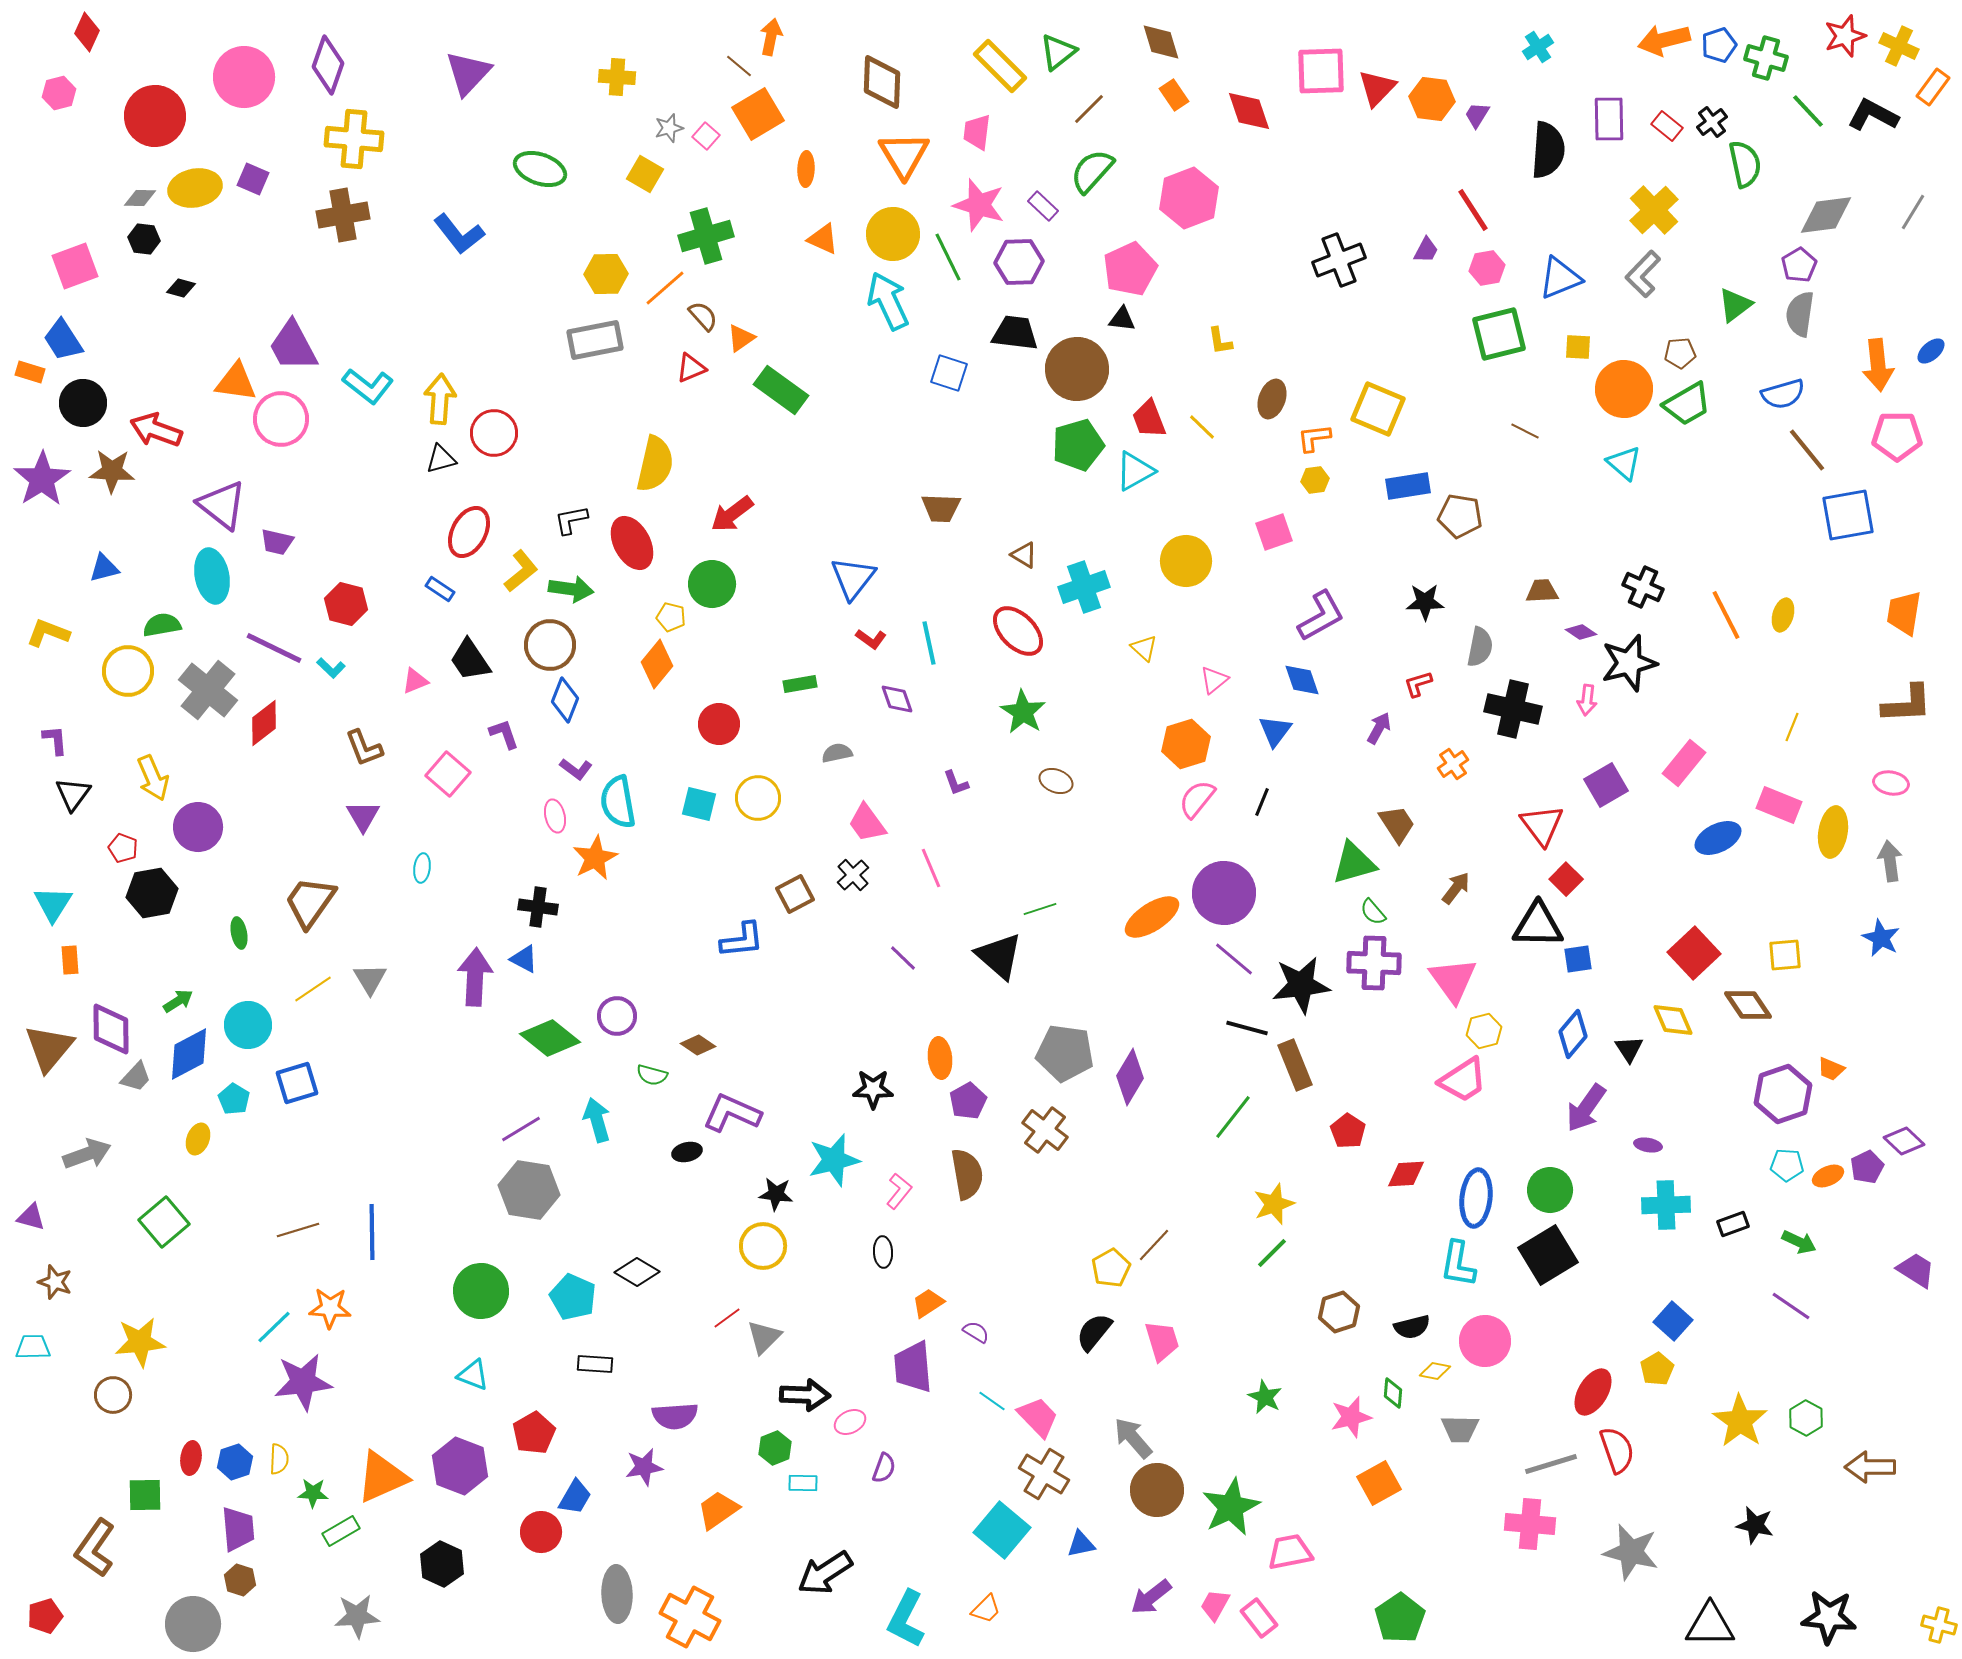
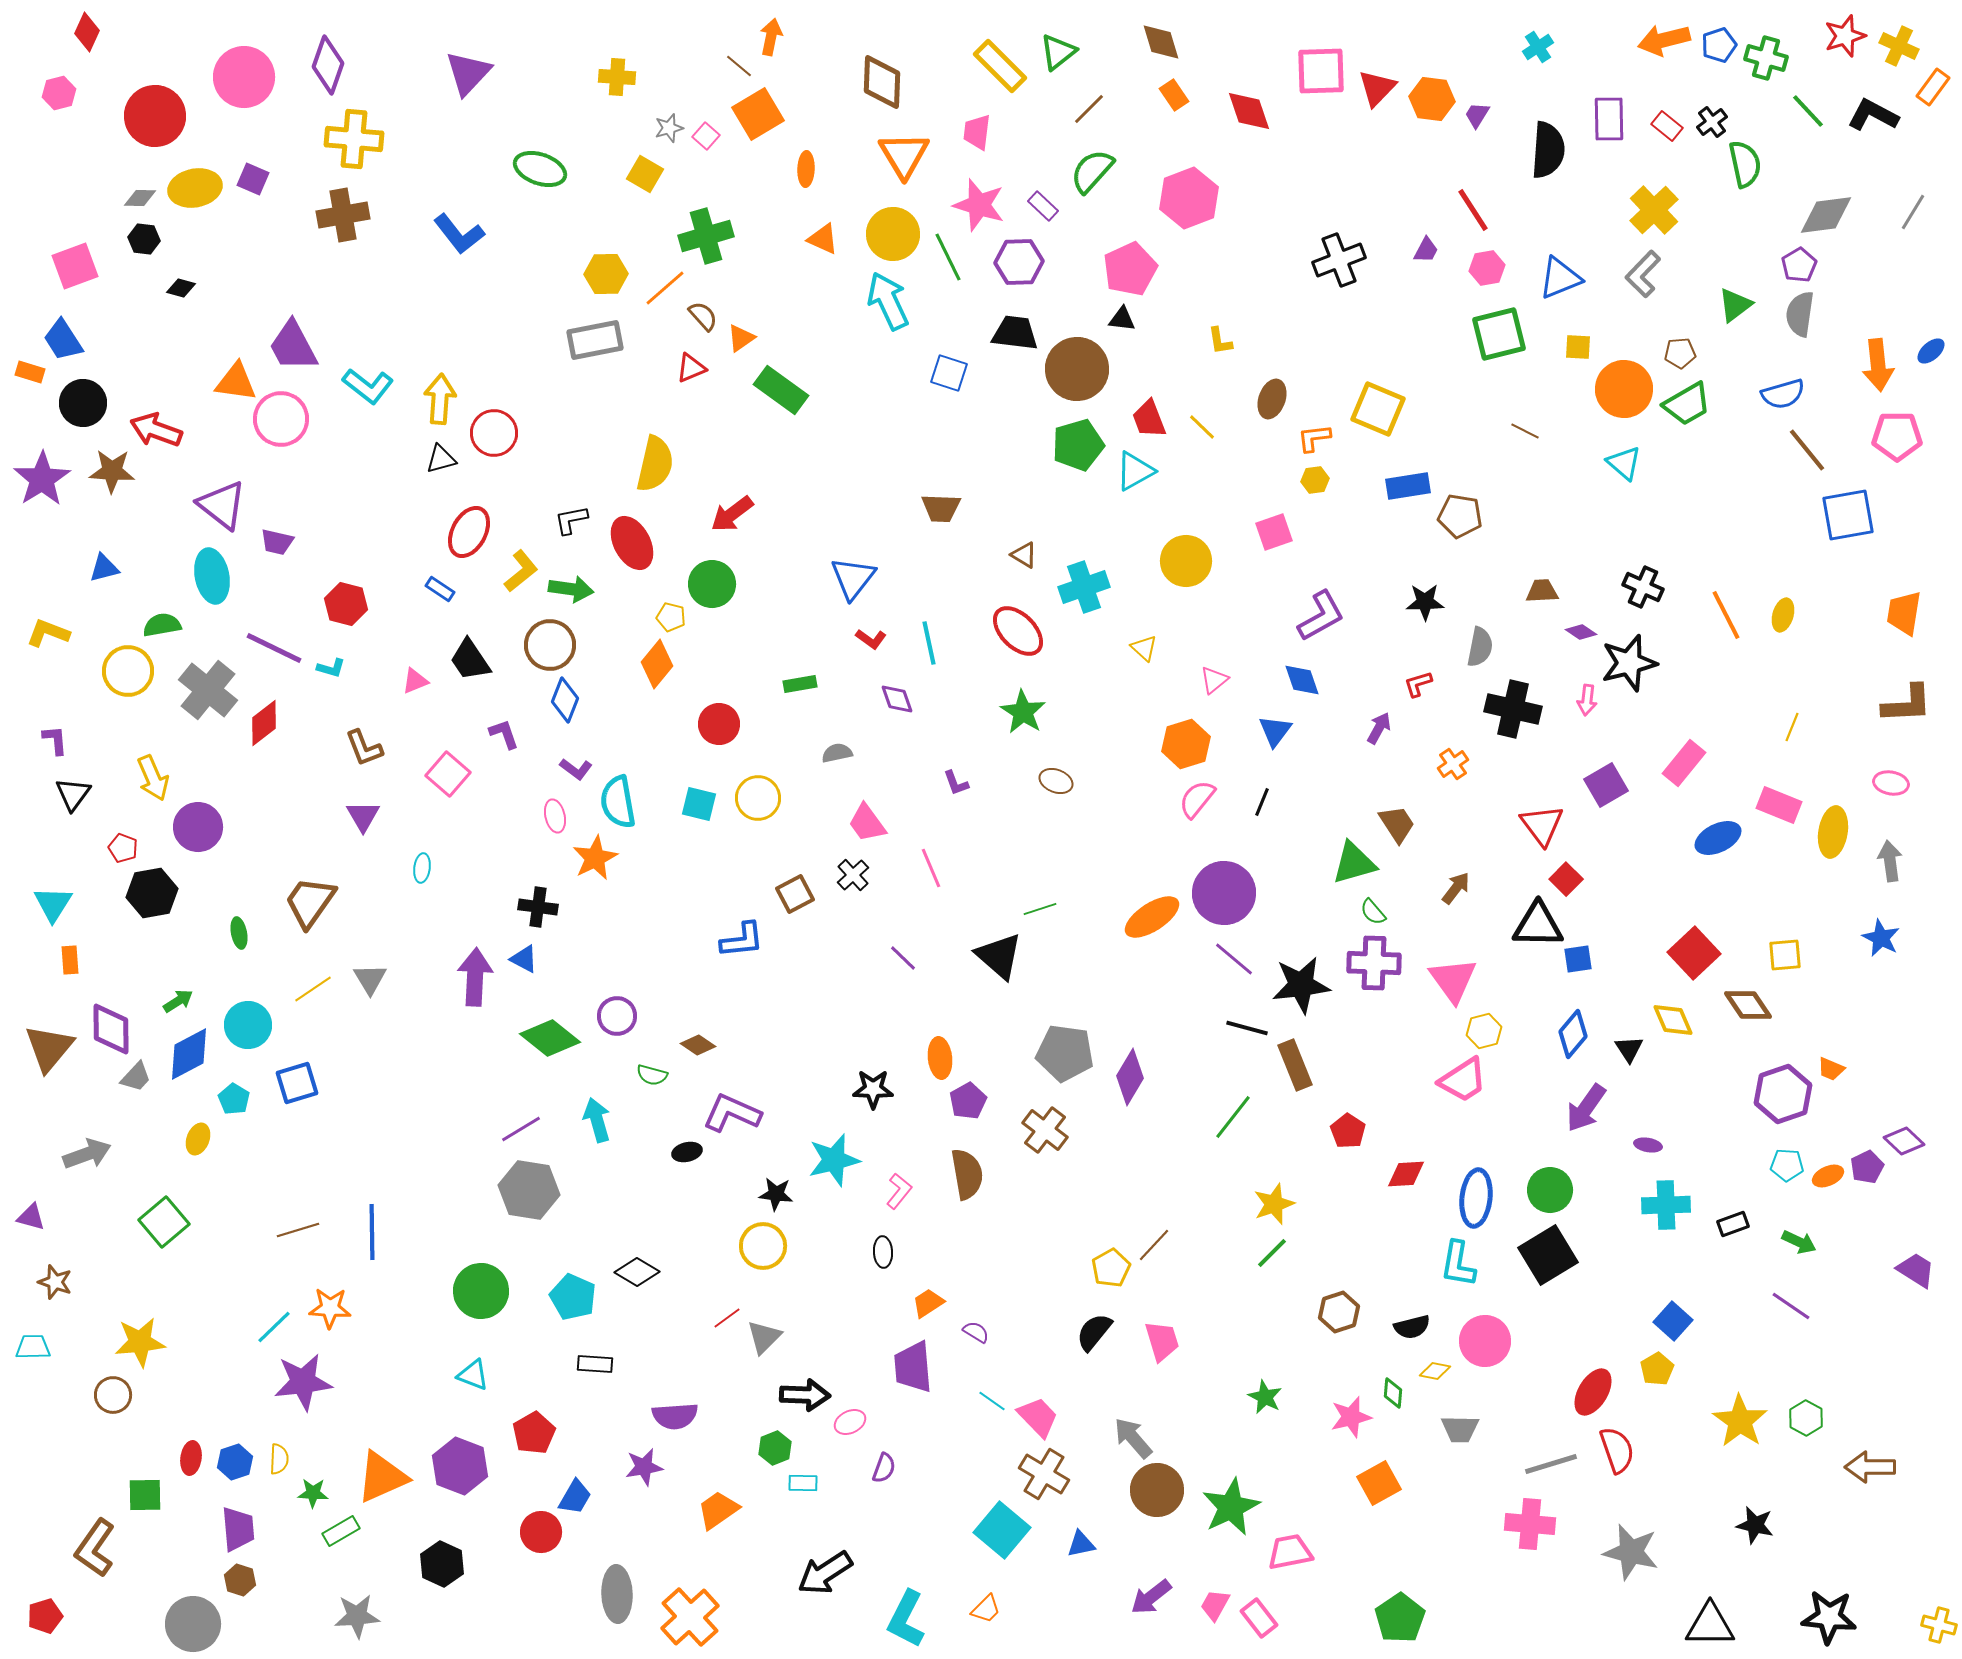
cyan L-shape at (331, 668): rotated 28 degrees counterclockwise
orange cross at (690, 1617): rotated 20 degrees clockwise
